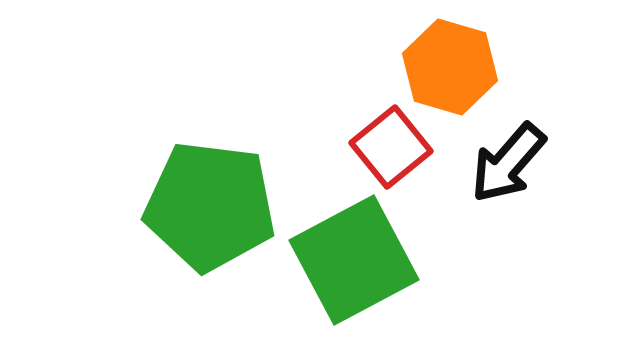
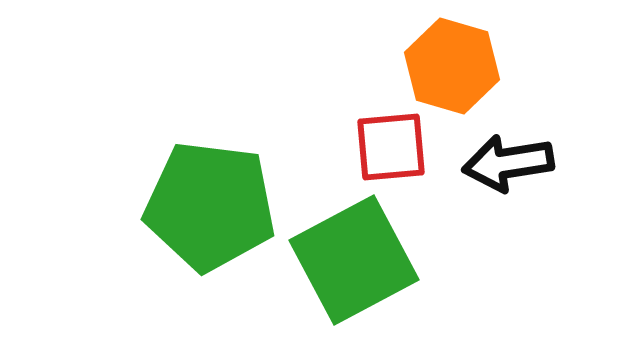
orange hexagon: moved 2 px right, 1 px up
red square: rotated 34 degrees clockwise
black arrow: rotated 40 degrees clockwise
